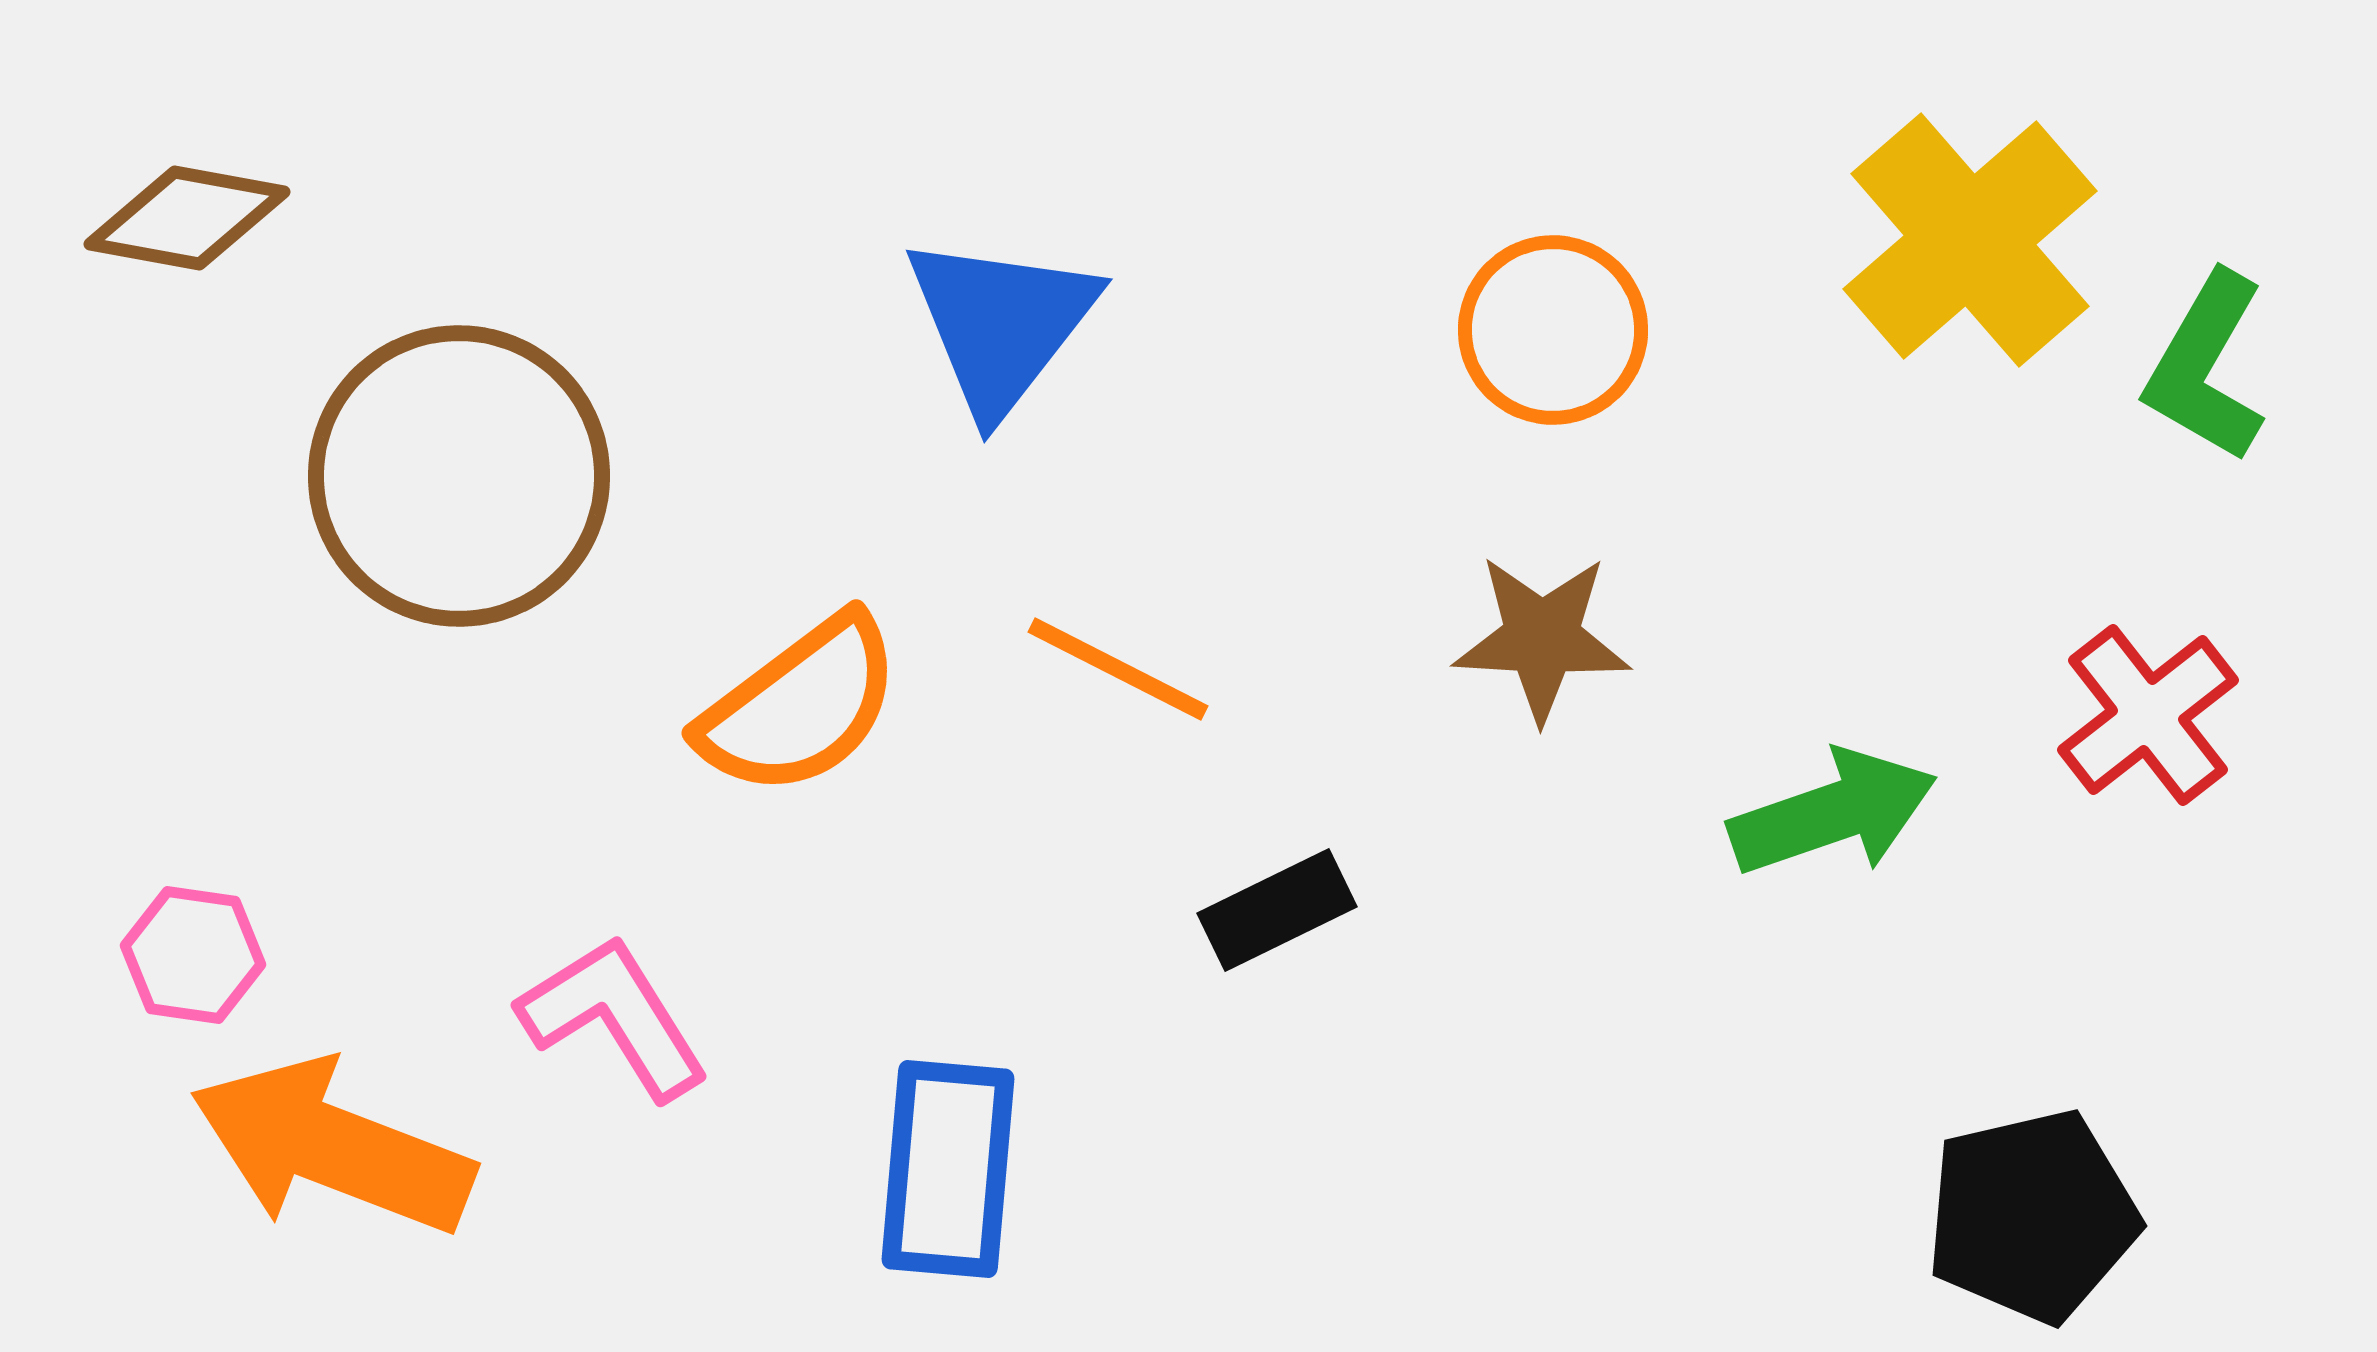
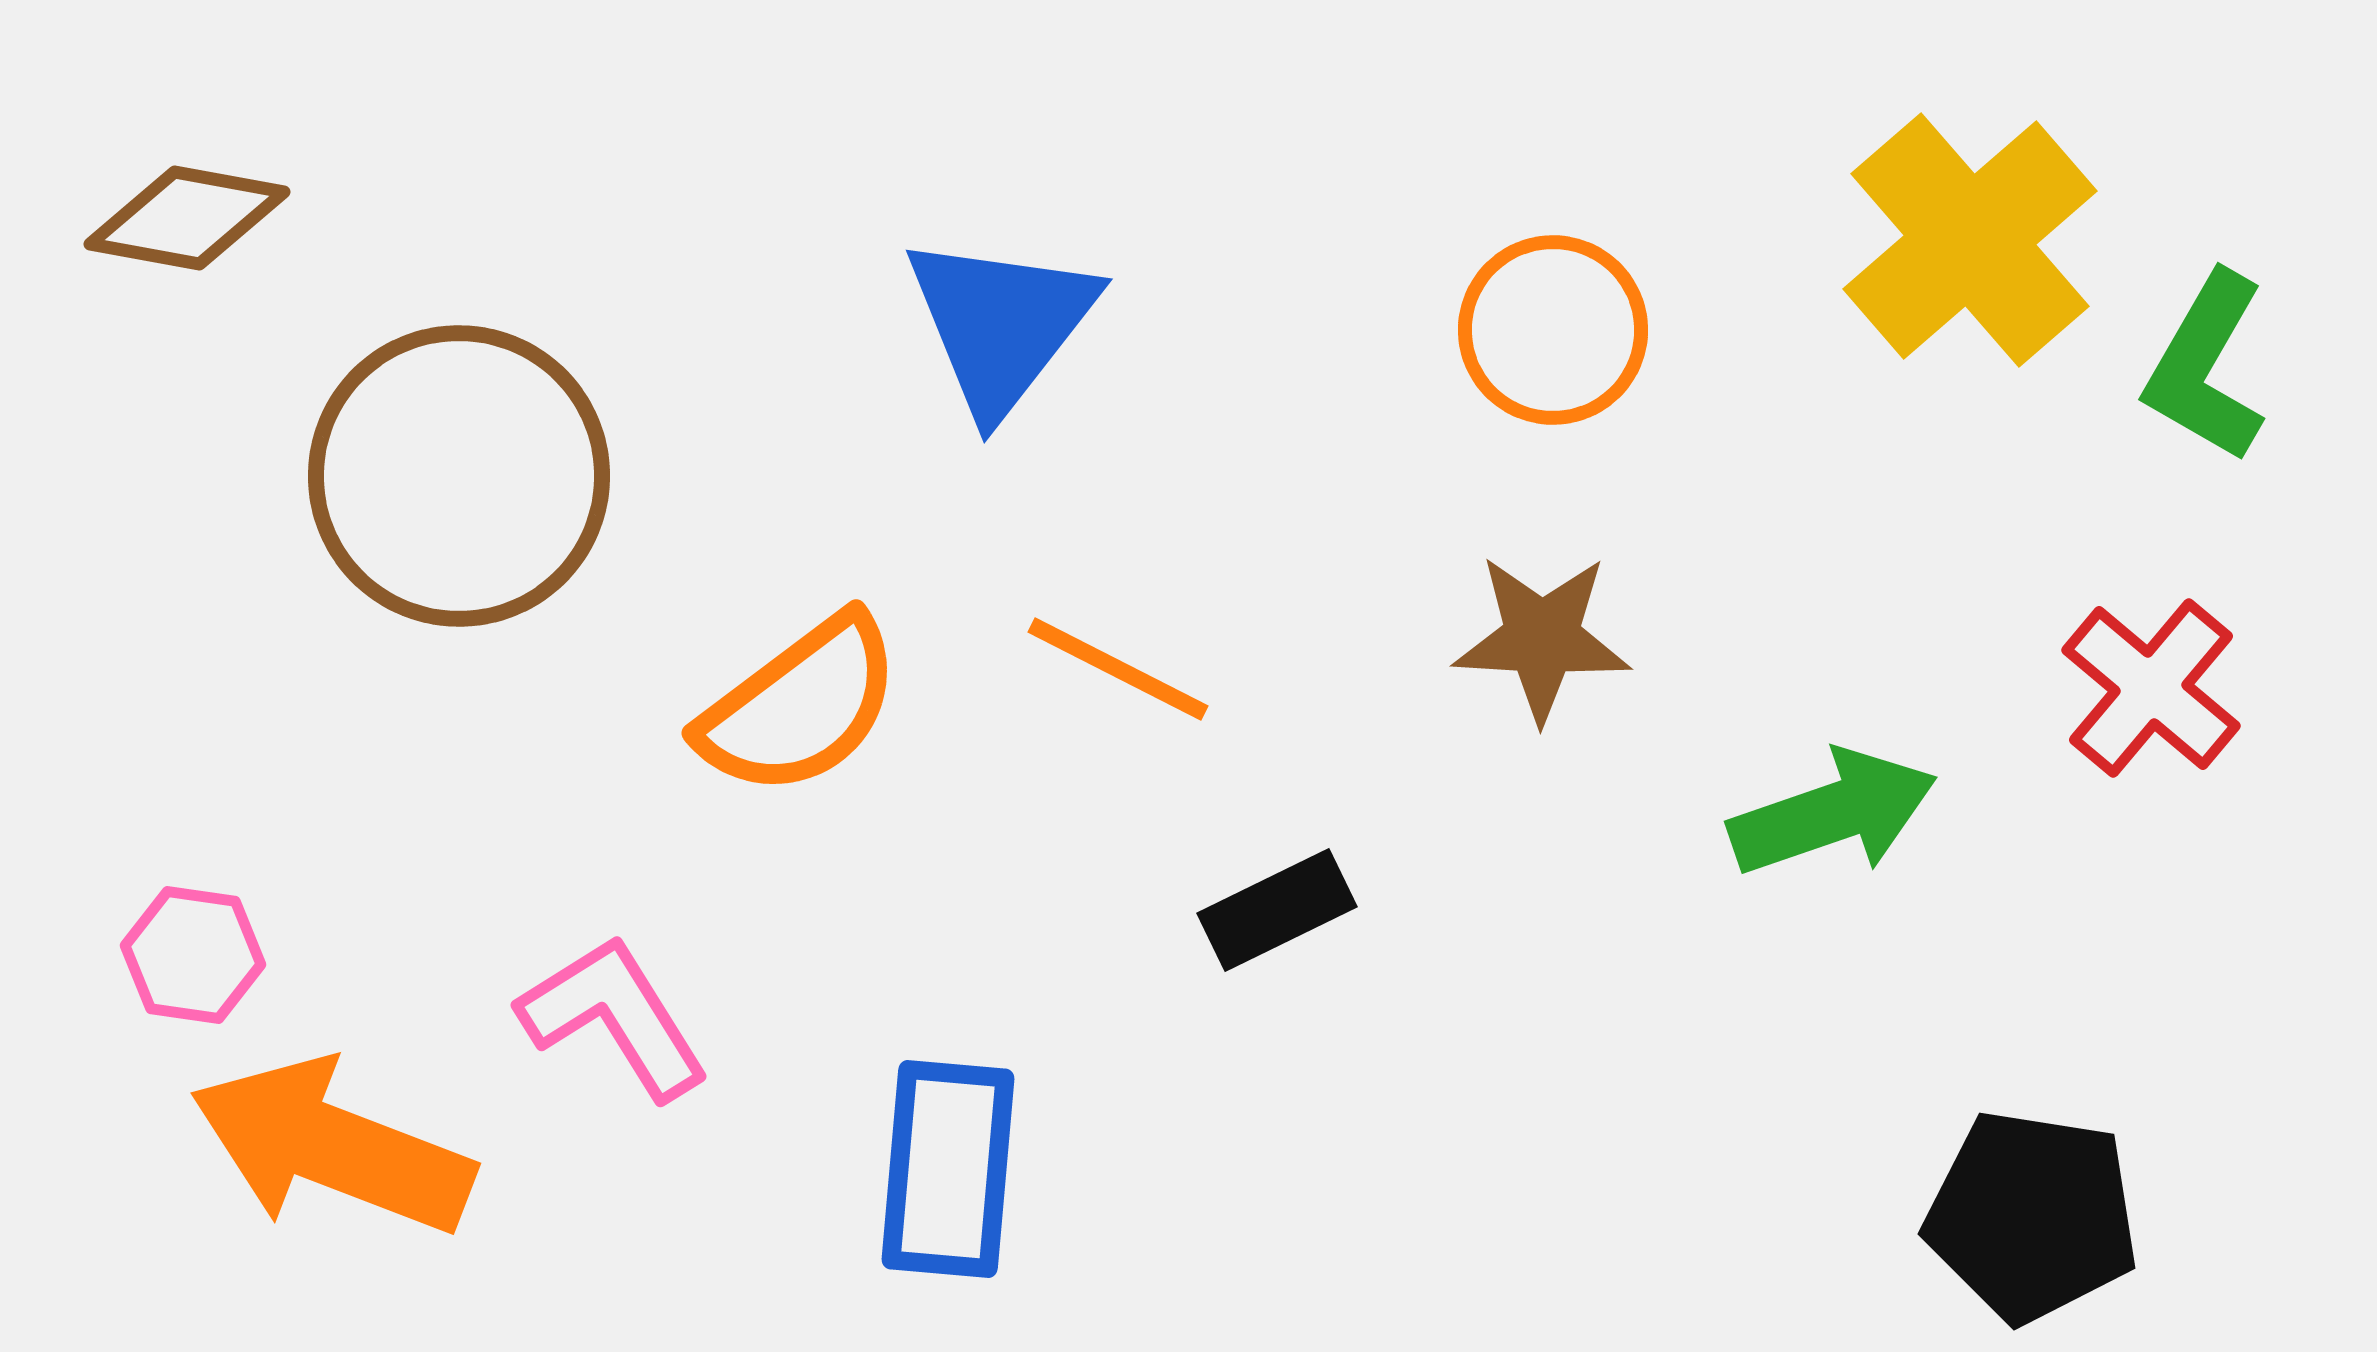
red cross: moved 3 px right, 27 px up; rotated 12 degrees counterclockwise
black pentagon: rotated 22 degrees clockwise
